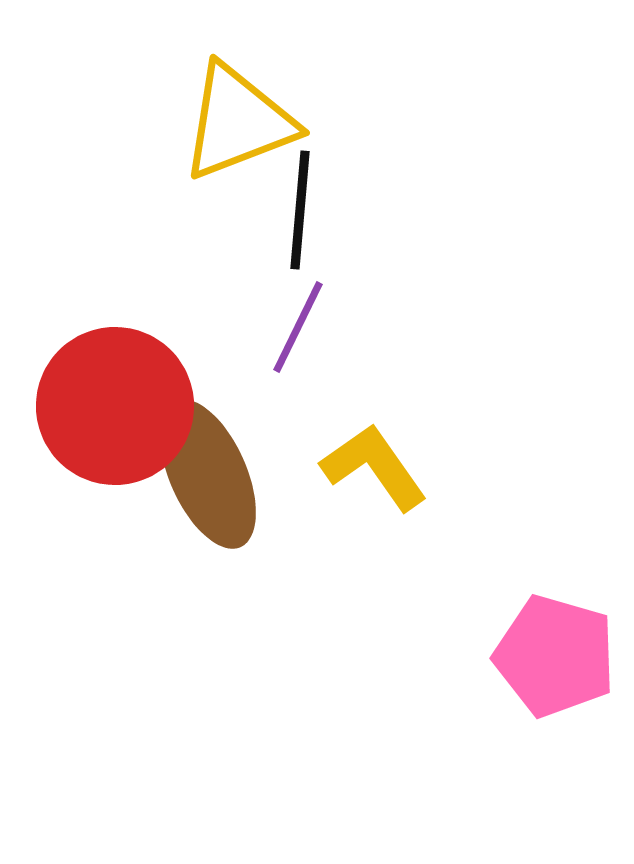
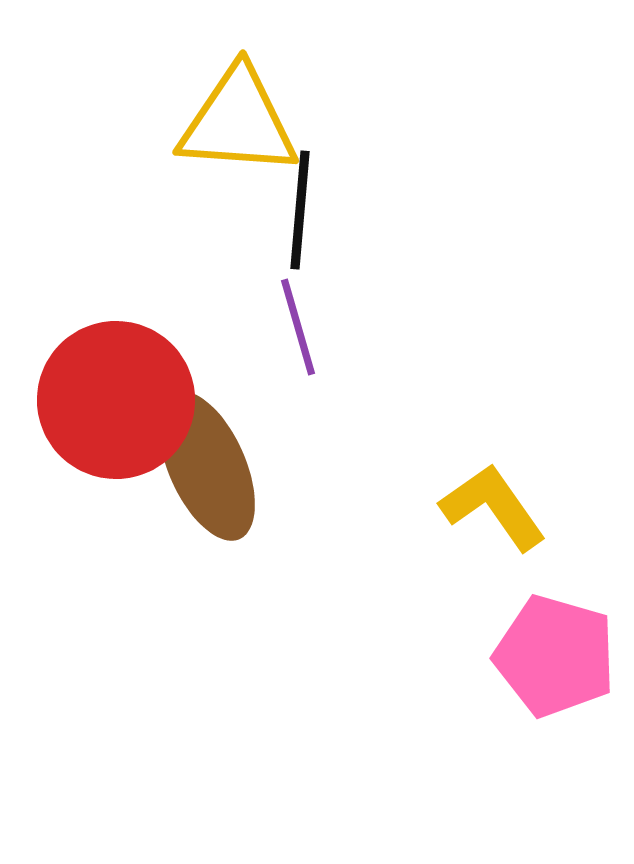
yellow triangle: rotated 25 degrees clockwise
purple line: rotated 42 degrees counterclockwise
red circle: moved 1 px right, 6 px up
yellow L-shape: moved 119 px right, 40 px down
brown ellipse: moved 1 px left, 8 px up
